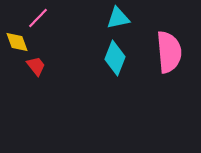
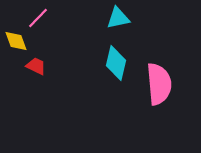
yellow diamond: moved 1 px left, 1 px up
pink semicircle: moved 10 px left, 32 px down
cyan diamond: moved 1 px right, 5 px down; rotated 8 degrees counterclockwise
red trapezoid: rotated 25 degrees counterclockwise
